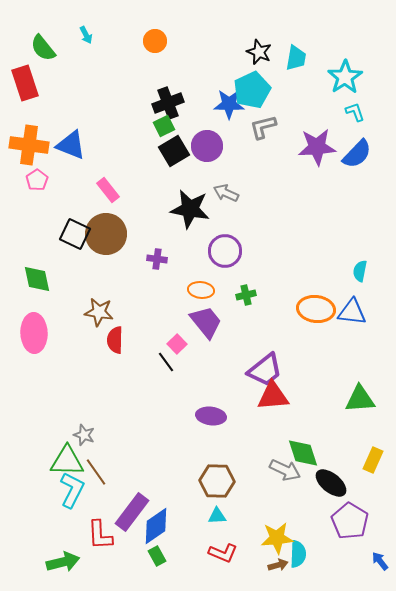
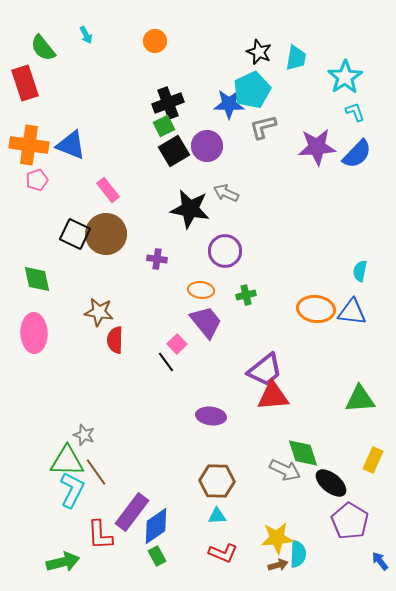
pink pentagon at (37, 180): rotated 15 degrees clockwise
